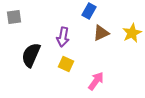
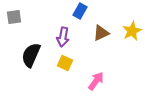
blue rectangle: moved 9 px left
yellow star: moved 2 px up
yellow square: moved 1 px left, 1 px up
